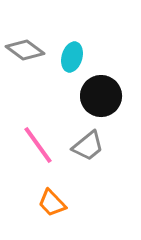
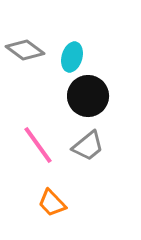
black circle: moved 13 px left
